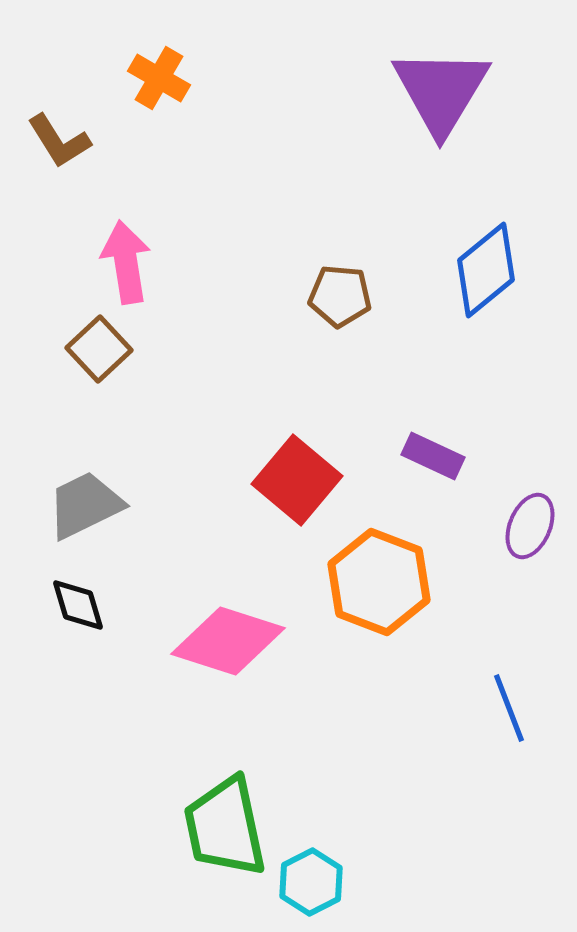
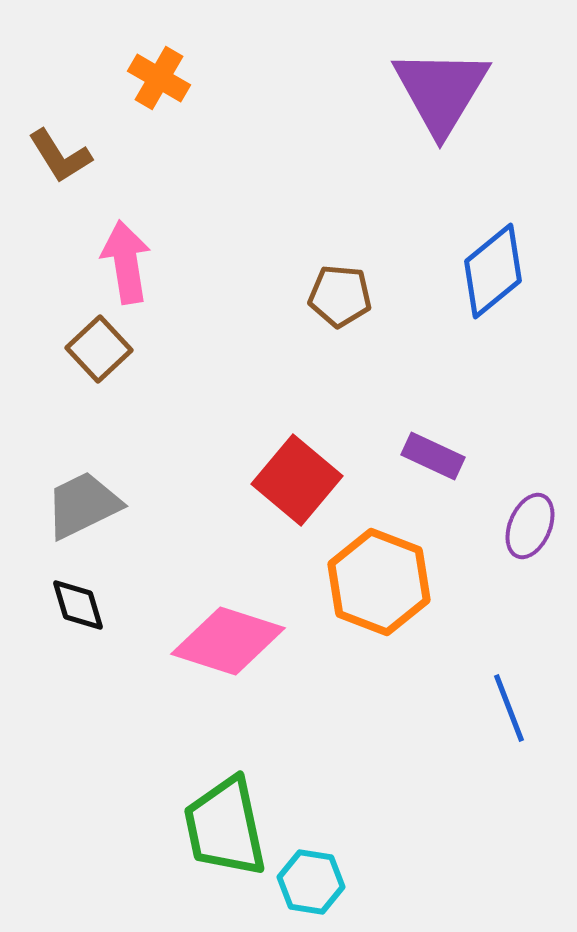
brown L-shape: moved 1 px right, 15 px down
blue diamond: moved 7 px right, 1 px down
gray trapezoid: moved 2 px left
cyan hexagon: rotated 24 degrees counterclockwise
